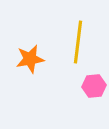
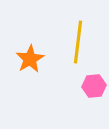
orange star: rotated 20 degrees counterclockwise
